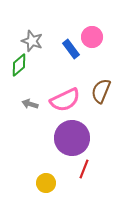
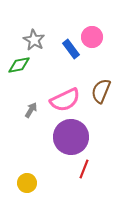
gray star: moved 2 px right, 1 px up; rotated 10 degrees clockwise
green diamond: rotated 30 degrees clockwise
gray arrow: moved 1 px right, 6 px down; rotated 105 degrees clockwise
purple circle: moved 1 px left, 1 px up
yellow circle: moved 19 px left
